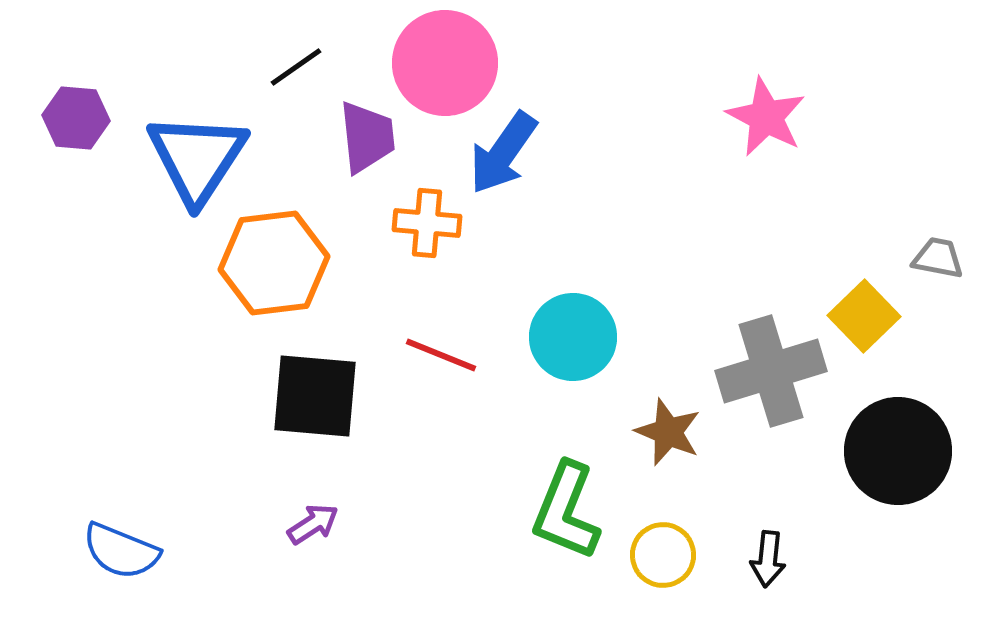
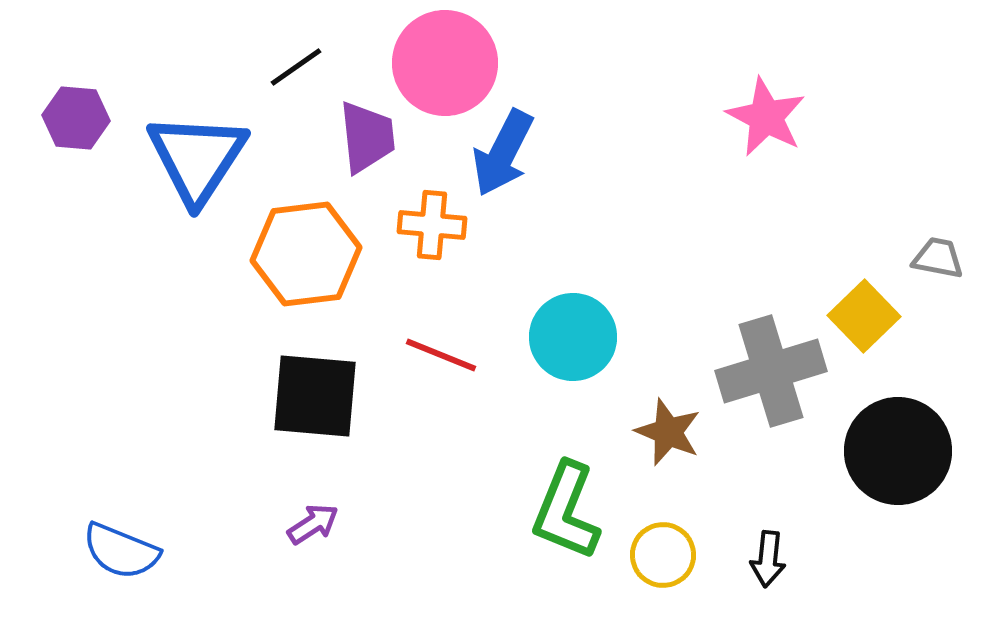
blue arrow: rotated 8 degrees counterclockwise
orange cross: moved 5 px right, 2 px down
orange hexagon: moved 32 px right, 9 px up
